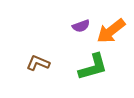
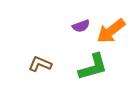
brown L-shape: moved 2 px right, 1 px down
